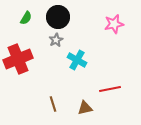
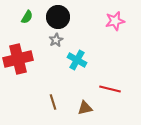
green semicircle: moved 1 px right, 1 px up
pink star: moved 1 px right, 3 px up
red cross: rotated 8 degrees clockwise
red line: rotated 25 degrees clockwise
brown line: moved 2 px up
